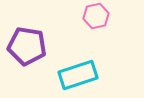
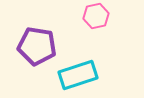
purple pentagon: moved 10 px right
